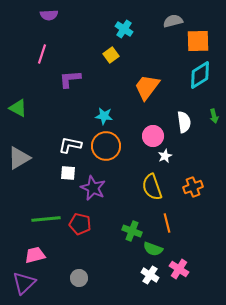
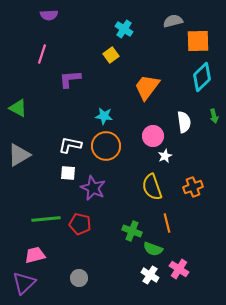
cyan diamond: moved 2 px right, 2 px down; rotated 12 degrees counterclockwise
gray triangle: moved 3 px up
